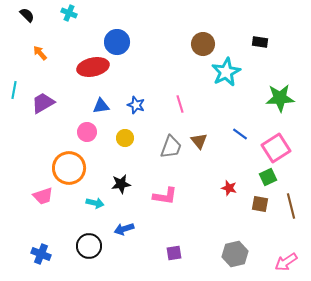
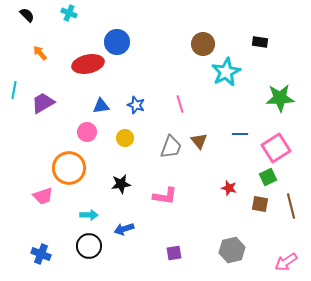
red ellipse: moved 5 px left, 3 px up
blue line: rotated 35 degrees counterclockwise
cyan arrow: moved 6 px left, 12 px down; rotated 12 degrees counterclockwise
gray hexagon: moved 3 px left, 4 px up
